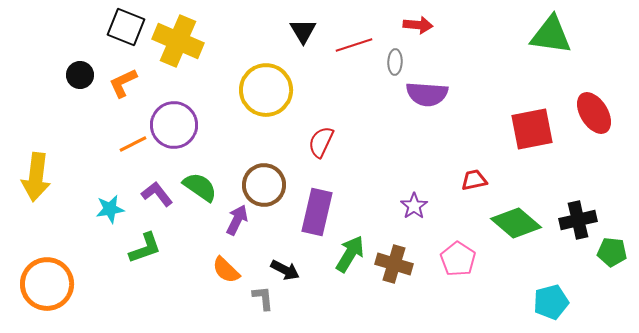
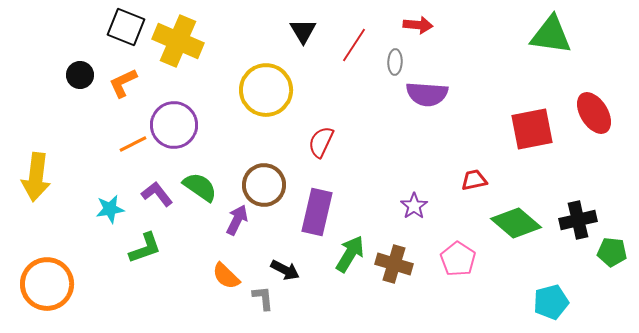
red line: rotated 39 degrees counterclockwise
orange semicircle: moved 6 px down
